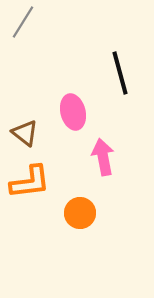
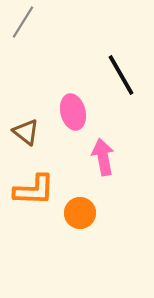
black line: moved 1 px right, 2 px down; rotated 15 degrees counterclockwise
brown triangle: moved 1 px right, 1 px up
orange L-shape: moved 4 px right, 8 px down; rotated 9 degrees clockwise
